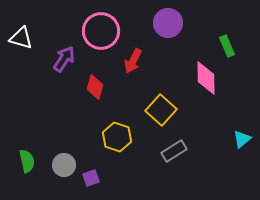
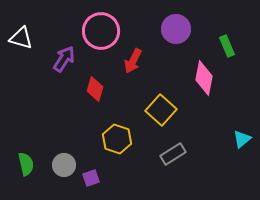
purple circle: moved 8 px right, 6 px down
pink diamond: moved 2 px left; rotated 12 degrees clockwise
red diamond: moved 2 px down
yellow hexagon: moved 2 px down
gray rectangle: moved 1 px left, 3 px down
green semicircle: moved 1 px left, 3 px down
